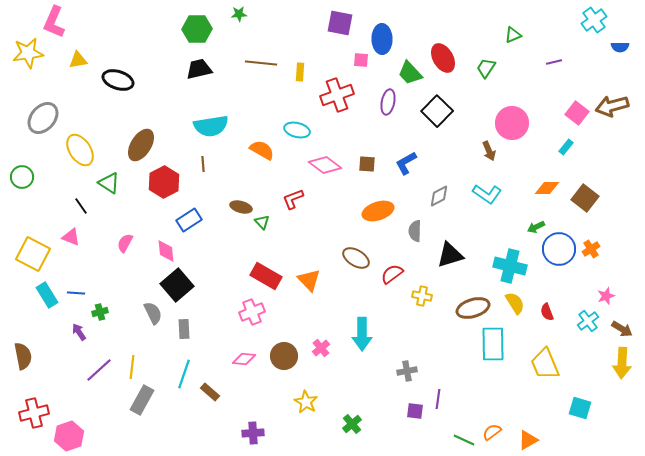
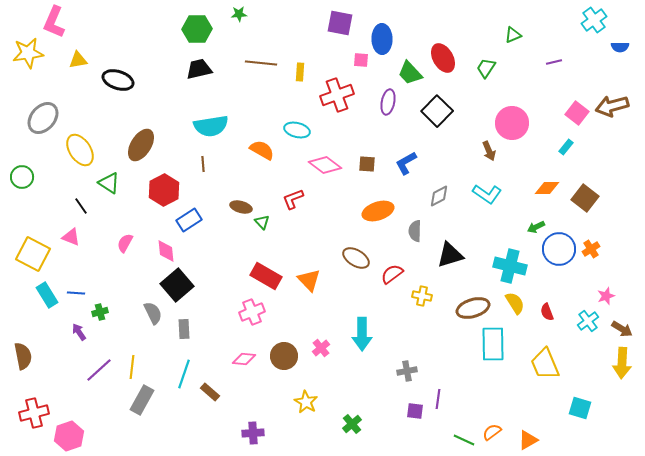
red hexagon at (164, 182): moved 8 px down
